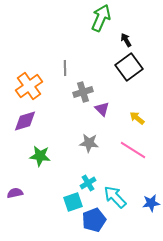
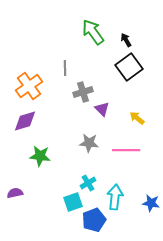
green arrow: moved 8 px left, 14 px down; rotated 60 degrees counterclockwise
pink line: moved 7 px left; rotated 32 degrees counterclockwise
cyan arrow: rotated 50 degrees clockwise
blue star: rotated 18 degrees clockwise
